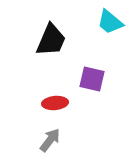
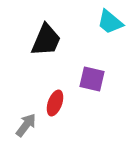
black trapezoid: moved 5 px left
red ellipse: rotated 65 degrees counterclockwise
gray arrow: moved 24 px left, 15 px up
